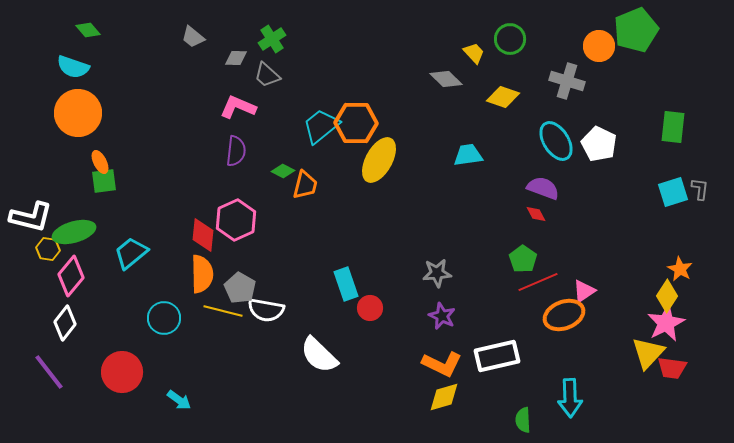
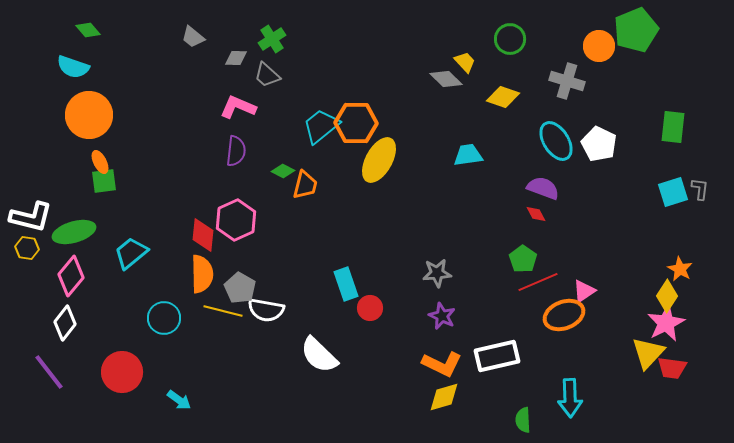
yellow trapezoid at (474, 53): moved 9 px left, 9 px down
orange circle at (78, 113): moved 11 px right, 2 px down
yellow hexagon at (48, 249): moved 21 px left, 1 px up
